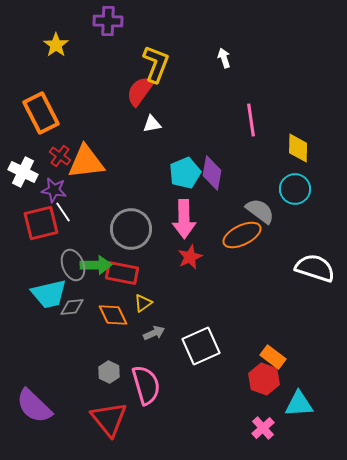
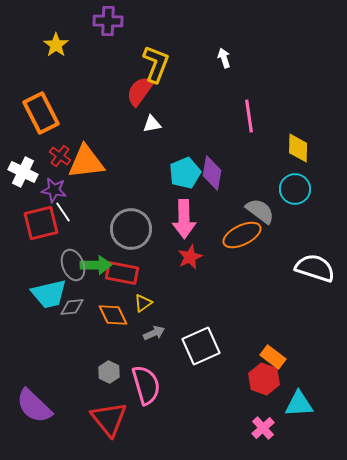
pink line at (251, 120): moved 2 px left, 4 px up
